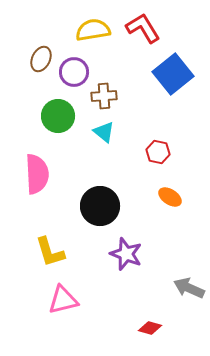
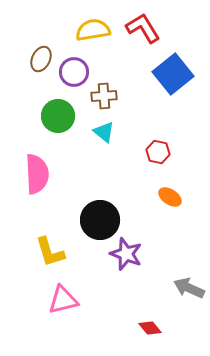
black circle: moved 14 px down
red diamond: rotated 35 degrees clockwise
